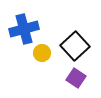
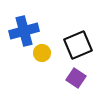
blue cross: moved 2 px down
black square: moved 3 px right, 1 px up; rotated 20 degrees clockwise
